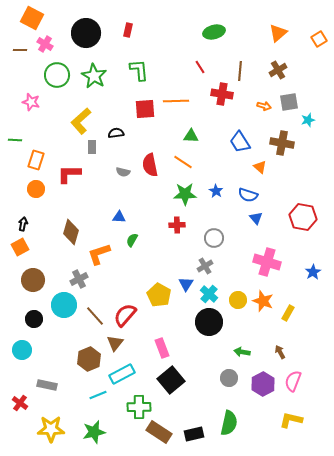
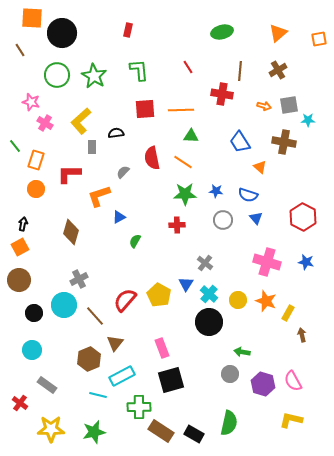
orange square at (32, 18): rotated 25 degrees counterclockwise
green ellipse at (214, 32): moved 8 px right
black circle at (86, 33): moved 24 px left
orange square at (319, 39): rotated 21 degrees clockwise
pink cross at (45, 44): moved 79 px down
brown line at (20, 50): rotated 56 degrees clockwise
red line at (200, 67): moved 12 px left
orange line at (176, 101): moved 5 px right, 9 px down
gray square at (289, 102): moved 3 px down
cyan star at (308, 120): rotated 16 degrees clockwise
green line at (15, 140): moved 6 px down; rotated 48 degrees clockwise
brown cross at (282, 143): moved 2 px right, 1 px up
red semicircle at (150, 165): moved 2 px right, 7 px up
gray semicircle at (123, 172): rotated 120 degrees clockwise
blue star at (216, 191): rotated 24 degrees counterclockwise
blue triangle at (119, 217): rotated 32 degrees counterclockwise
red hexagon at (303, 217): rotated 16 degrees clockwise
gray circle at (214, 238): moved 9 px right, 18 px up
green semicircle at (132, 240): moved 3 px right, 1 px down
orange L-shape at (99, 254): moved 58 px up
gray cross at (205, 266): moved 3 px up; rotated 21 degrees counterclockwise
blue star at (313, 272): moved 7 px left, 10 px up; rotated 28 degrees counterclockwise
brown circle at (33, 280): moved 14 px left
orange star at (263, 301): moved 3 px right
red semicircle at (125, 315): moved 15 px up
black circle at (34, 319): moved 6 px up
cyan circle at (22, 350): moved 10 px right
brown arrow at (280, 352): moved 22 px right, 17 px up; rotated 16 degrees clockwise
cyan rectangle at (122, 374): moved 2 px down
gray circle at (229, 378): moved 1 px right, 4 px up
black square at (171, 380): rotated 24 degrees clockwise
pink semicircle at (293, 381): rotated 50 degrees counterclockwise
purple hexagon at (263, 384): rotated 15 degrees counterclockwise
gray rectangle at (47, 385): rotated 24 degrees clockwise
cyan line at (98, 395): rotated 36 degrees clockwise
brown rectangle at (159, 432): moved 2 px right, 1 px up
black rectangle at (194, 434): rotated 42 degrees clockwise
